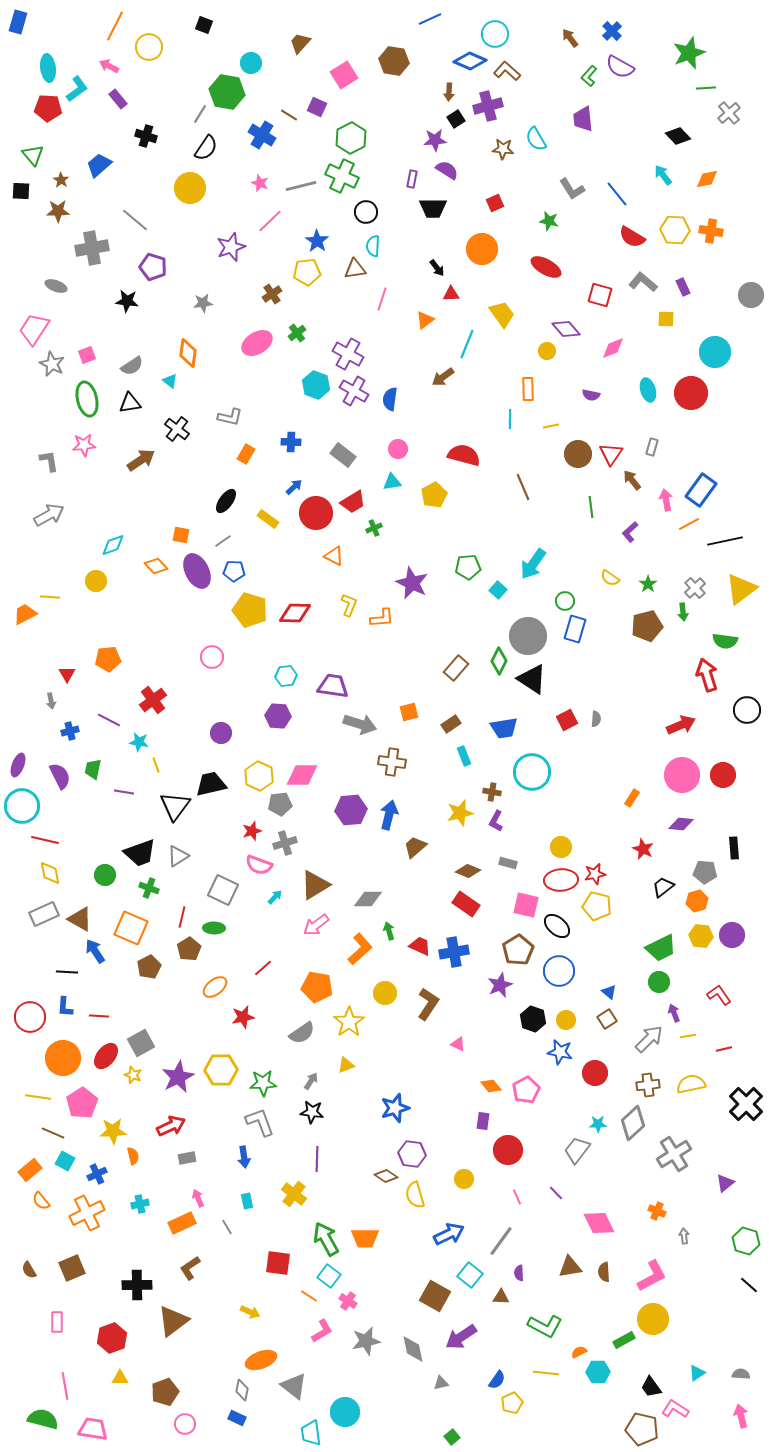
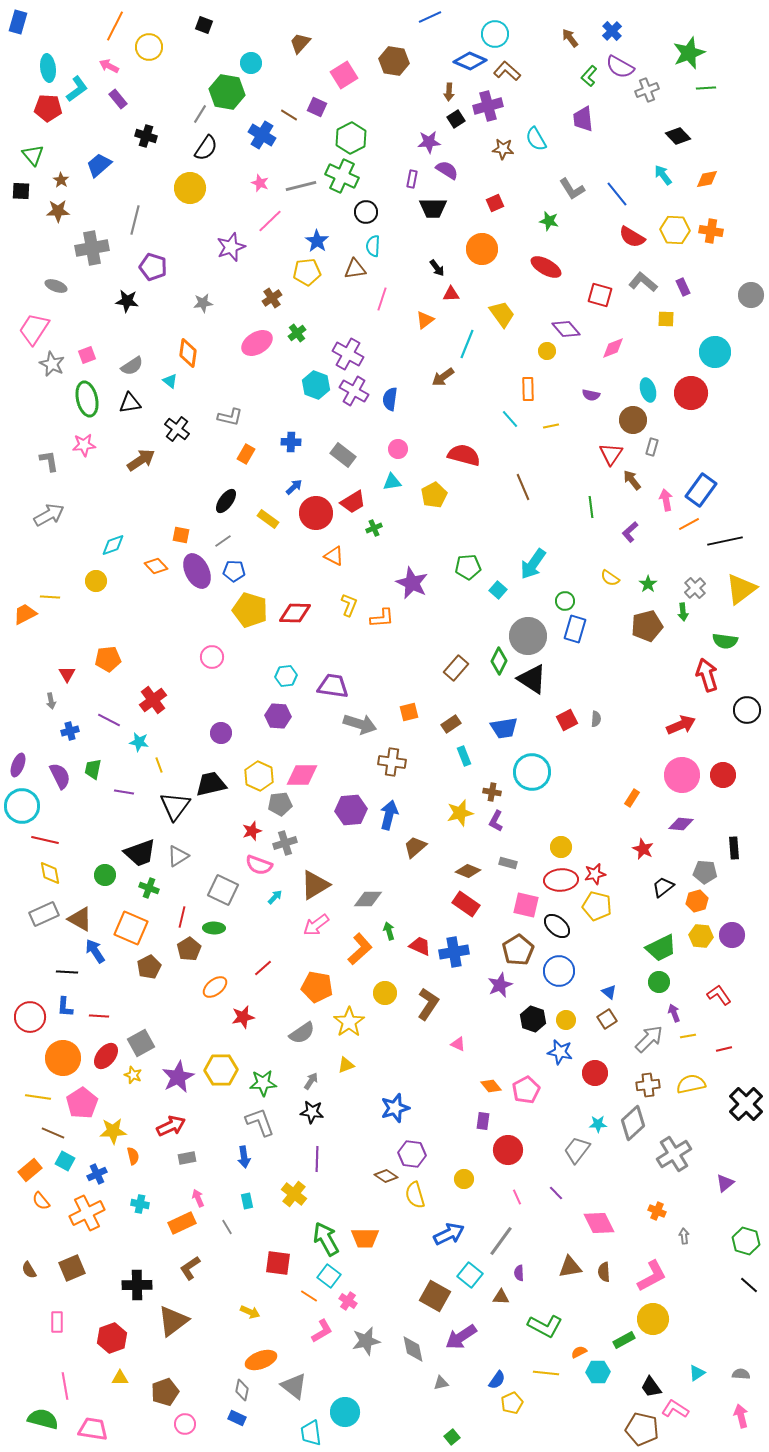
blue line at (430, 19): moved 2 px up
gray cross at (729, 113): moved 82 px left, 23 px up; rotated 20 degrees clockwise
purple star at (435, 140): moved 6 px left, 2 px down
gray line at (135, 220): rotated 64 degrees clockwise
brown cross at (272, 294): moved 4 px down
cyan line at (510, 419): rotated 42 degrees counterclockwise
brown circle at (578, 454): moved 55 px right, 34 px up
yellow line at (156, 765): moved 3 px right
cyan cross at (140, 1204): rotated 24 degrees clockwise
